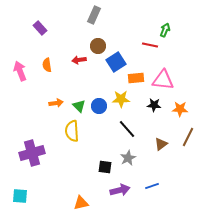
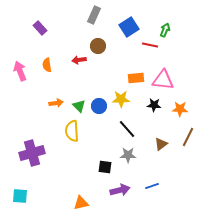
blue square: moved 13 px right, 35 px up
gray star: moved 3 px up; rotated 28 degrees clockwise
